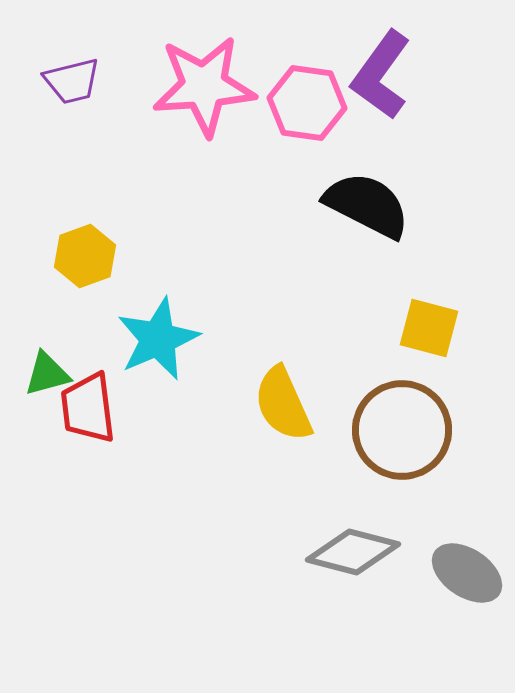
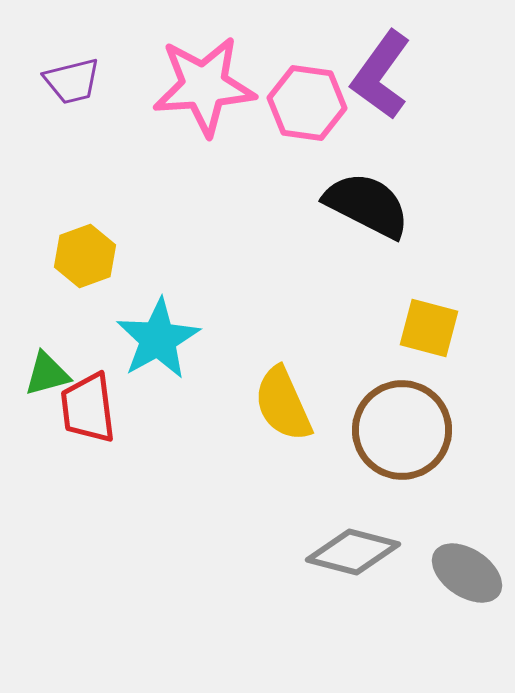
cyan star: rotated 6 degrees counterclockwise
